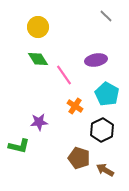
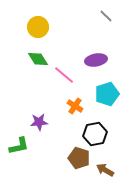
pink line: rotated 15 degrees counterclockwise
cyan pentagon: rotated 25 degrees clockwise
black hexagon: moved 7 px left, 4 px down; rotated 15 degrees clockwise
green L-shape: rotated 25 degrees counterclockwise
